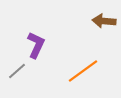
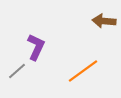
purple L-shape: moved 2 px down
